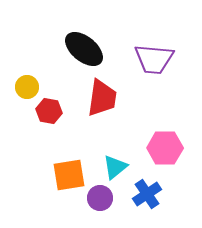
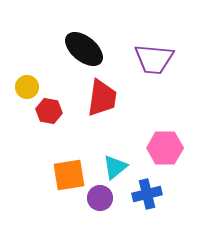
blue cross: rotated 20 degrees clockwise
